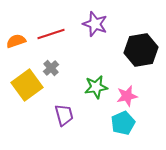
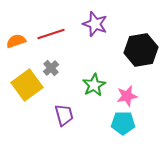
green star: moved 2 px left, 2 px up; rotated 20 degrees counterclockwise
cyan pentagon: rotated 25 degrees clockwise
